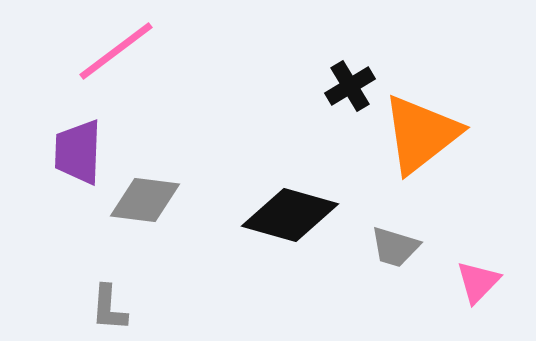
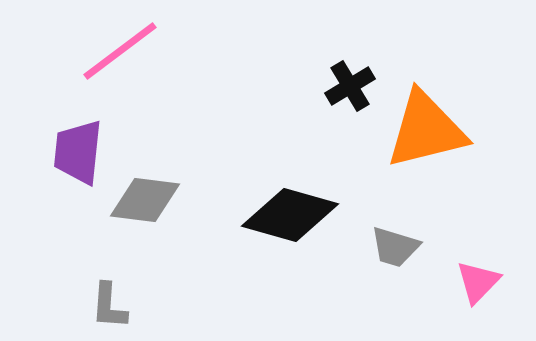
pink line: moved 4 px right
orange triangle: moved 5 px right, 4 px up; rotated 24 degrees clockwise
purple trapezoid: rotated 4 degrees clockwise
gray L-shape: moved 2 px up
